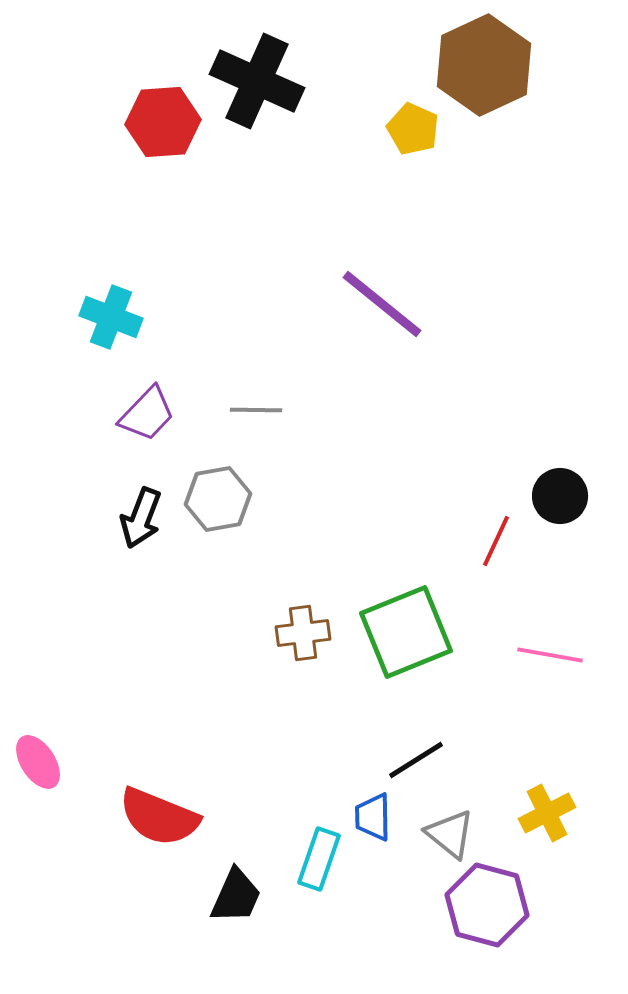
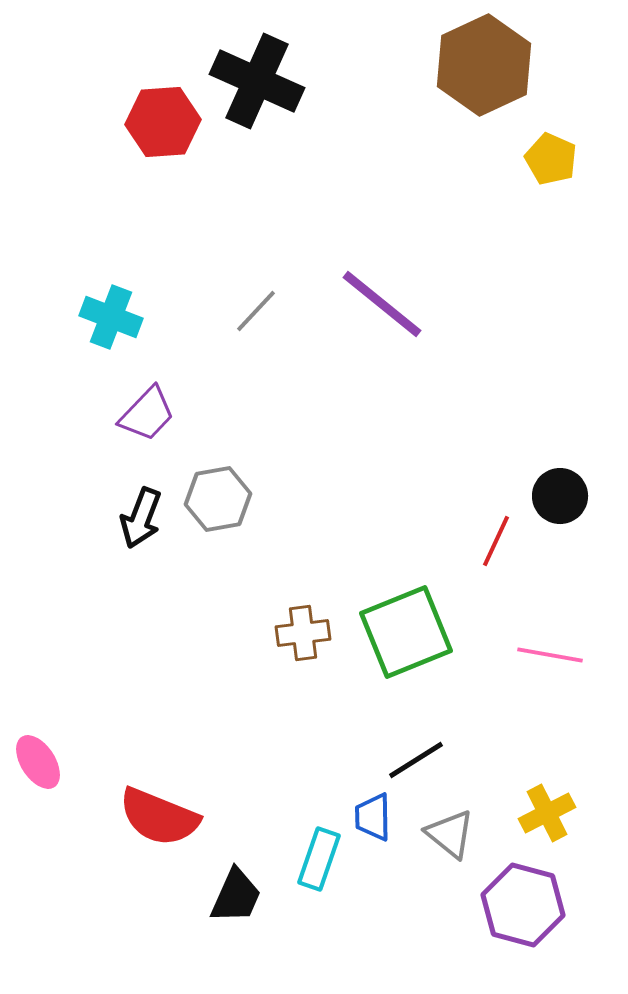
yellow pentagon: moved 138 px right, 30 px down
gray line: moved 99 px up; rotated 48 degrees counterclockwise
purple hexagon: moved 36 px right
